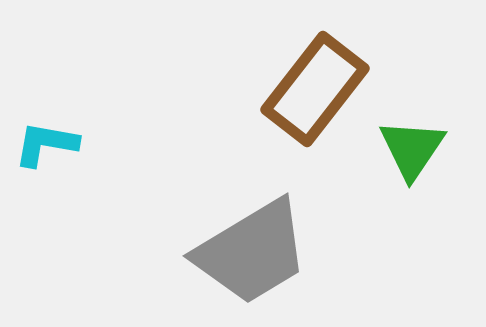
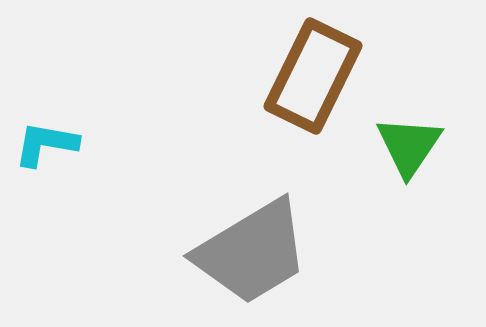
brown rectangle: moved 2 px left, 13 px up; rotated 12 degrees counterclockwise
green triangle: moved 3 px left, 3 px up
